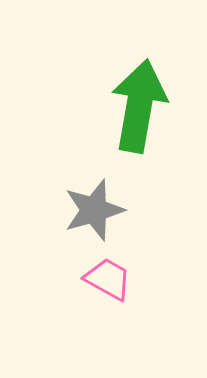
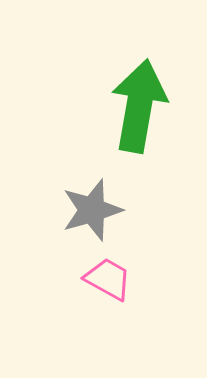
gray star: moved 2 px left
